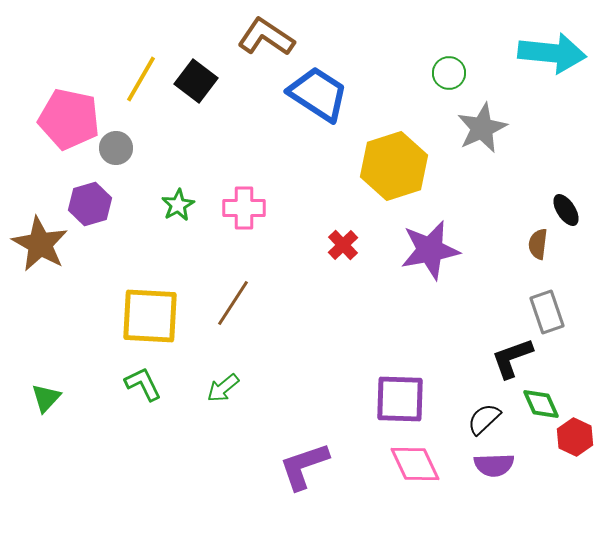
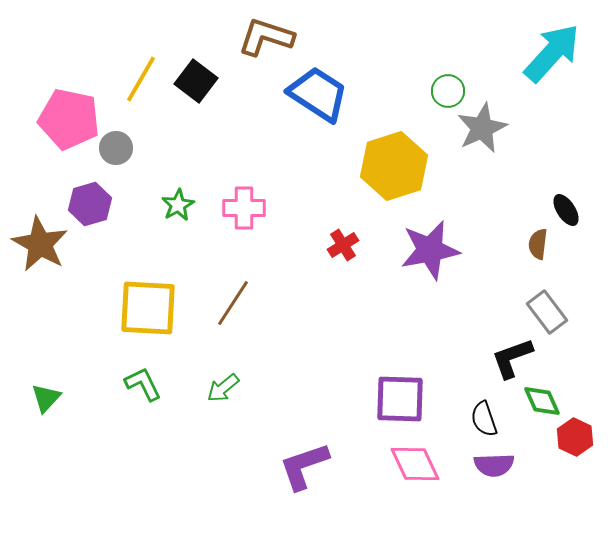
brown L-shape: rotated 16 degrees counterclockwise
cyan arrow: rotated 54 degrees counterclockwise
green circle: moved 1 px left, 18 px down
red cross: rotated 12 degrees clockwise
gray rectangle: rotated 18 degrees counterclockwise
yellow square: moved 2 px left, 8 px up
green diamond: moved 1 px right, 3 px up
black semicircle: rotated 66 degrees counterclockwise
